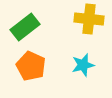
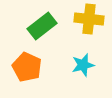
green rectangle: moved 17 px right, 1 px up
orange pentagon: moved 4 px left, 1 px down
